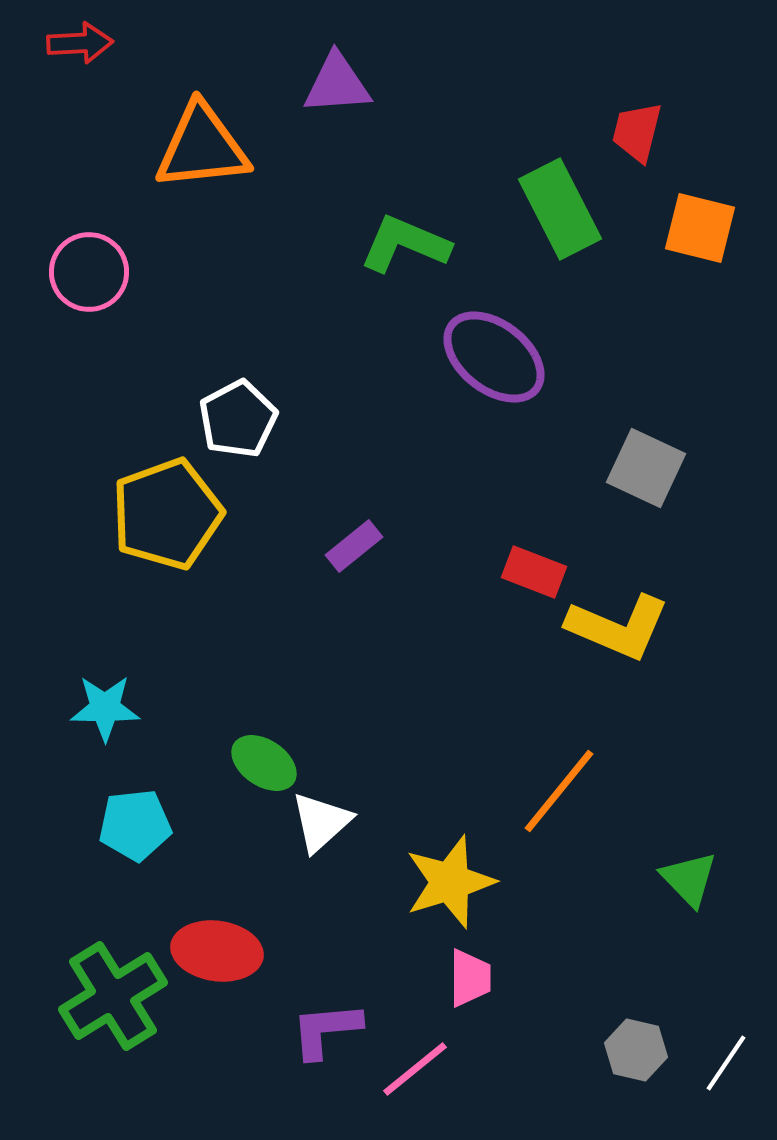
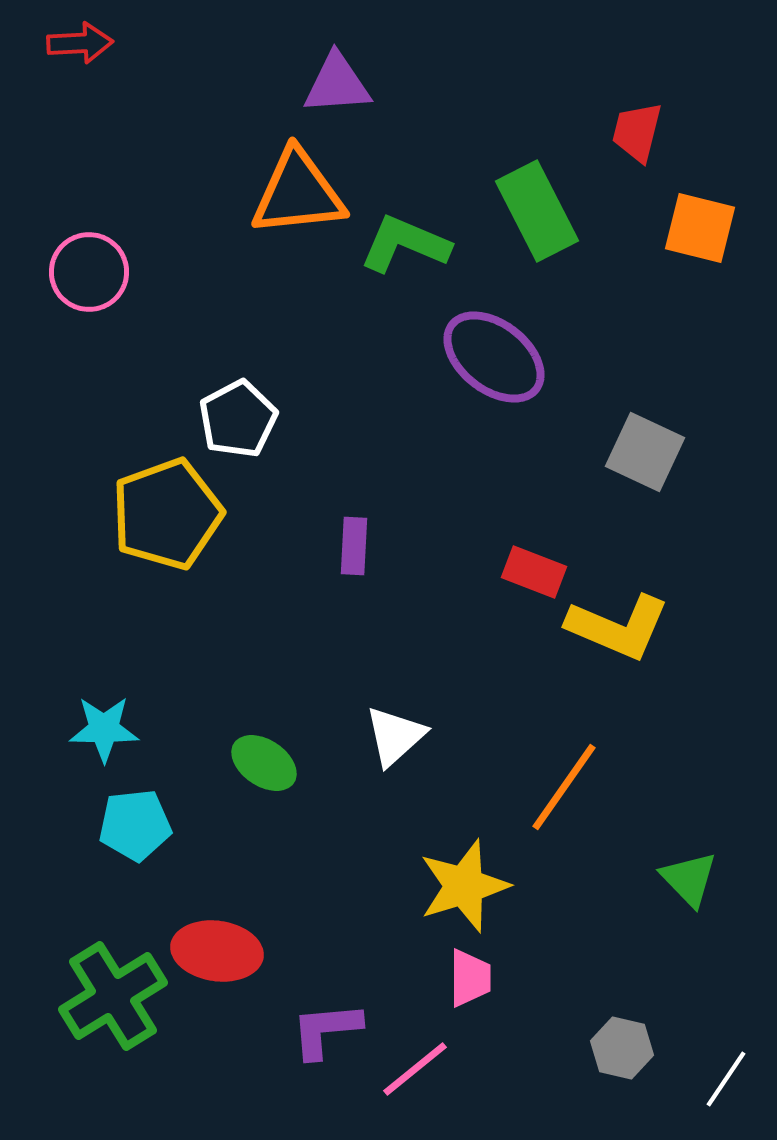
orange triangle: moved 96 px right, 46 px down
green rectangle: moved 23 px left, 2 px down
gray square: moved 1 px left, 16 px up
purple rectangle: rotated 48 degrees counterclockwise
cyan star: moved 1 px left, 21 px down
orange line: moved 5 px right, 4 px up; rotated 4 degrees counterclockwise
white triangle: moved 74 px right, 86 px up
yellow star: moved 14 px right, 4 px down
gray hexagon: moved 14 px left, 2 px up
white line: moved 16 px down
